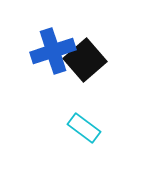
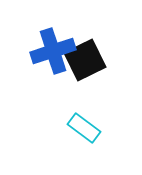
black square: rotated 15 degrees clockwise
